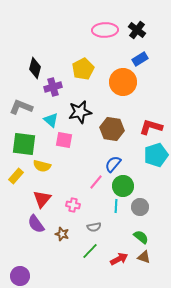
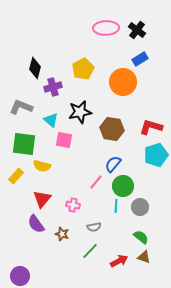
pink ellipse: moved 1 px right, 2 px up
red arrow: moved 2 px down
